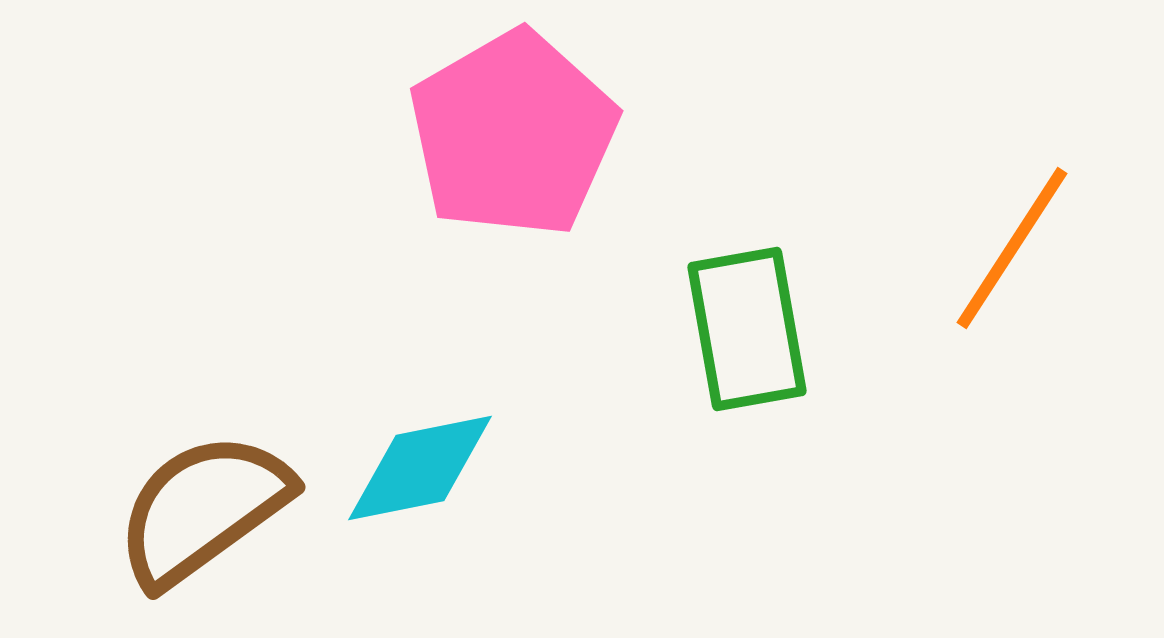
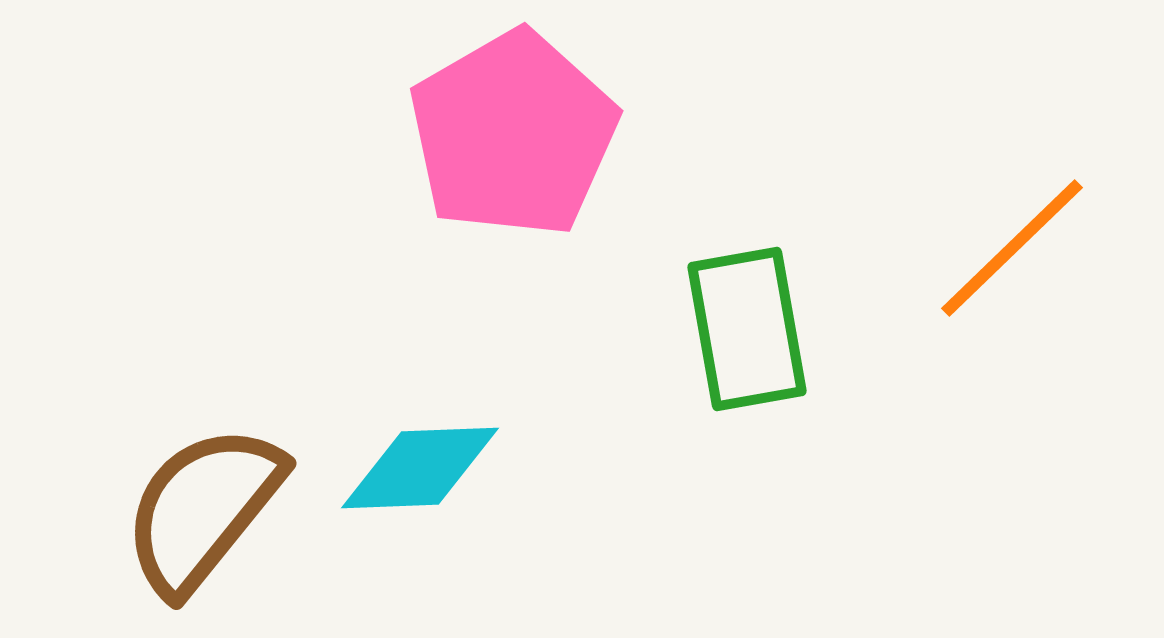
orange line: rotated 13 degrees clockwise
cyan diamond: rotated 9 degrees clockwise
brown semicircle: rotated 15 degrees counterclockwise
